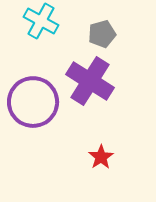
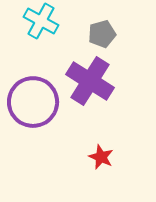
red star: rotated 15 degrees counterclockwise
